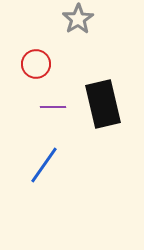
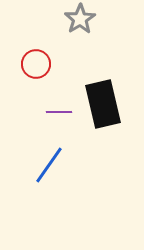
gray star: moved 2 px right
purple line: moved 6 px right, 5 px down
blue line: moved 5 px right
